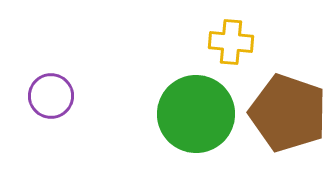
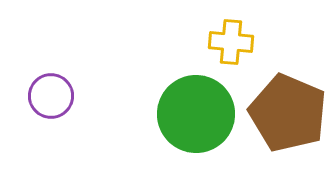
brown pentagon: rotated 4 degrees clockwise
